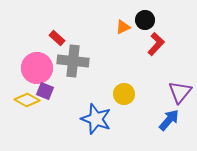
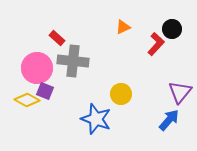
black circle: moved 27 px right, 9 px down
yellow circle: moved 3 px left
